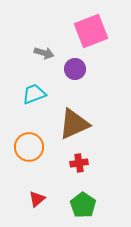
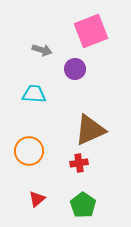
gray arrow: moved 2 px left, 3 px up
cyan trapezoid: rotated 25 degrees clockwise
brown triangle: moved 16 px right, 6 px down
orange circle: moved 4 px down
